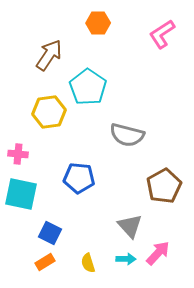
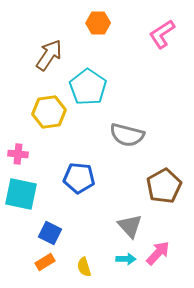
yellow semicircle: moved 4 px left, 4 px down
